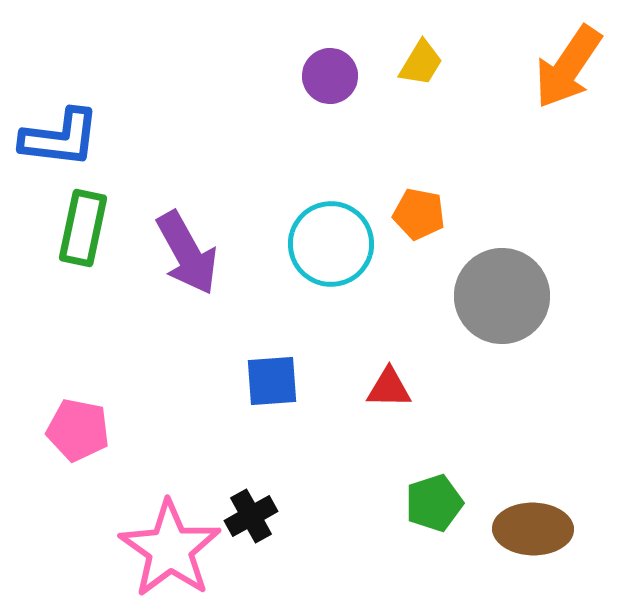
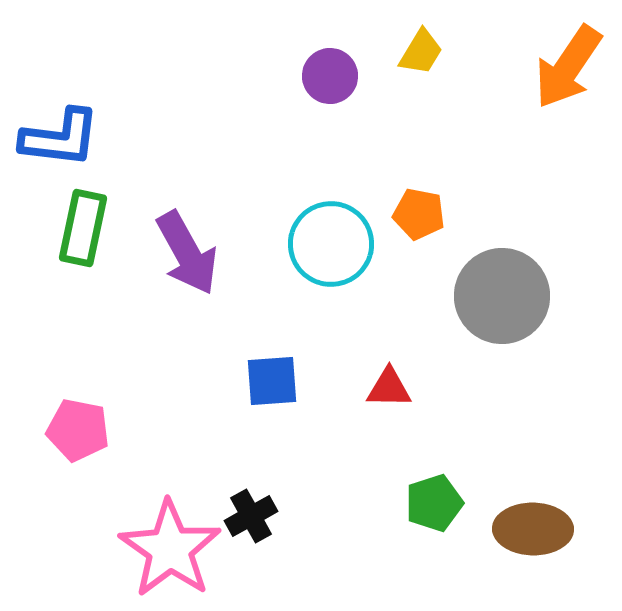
yellow trapezoid: moved 11 px up
